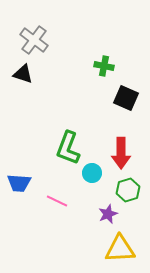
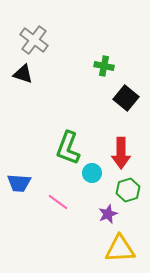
black square: rotated 15 degrees clockwise
pink line: moved 1 px right, 1 px down; rotated 10 degrees clockwise
